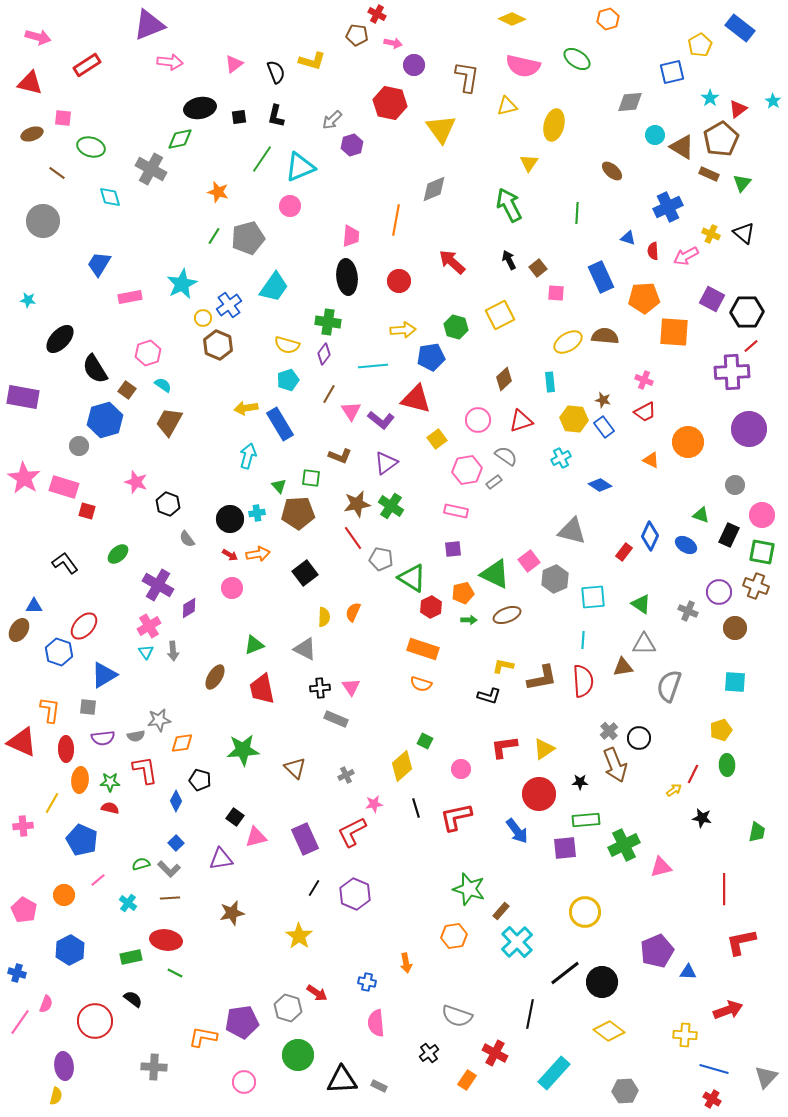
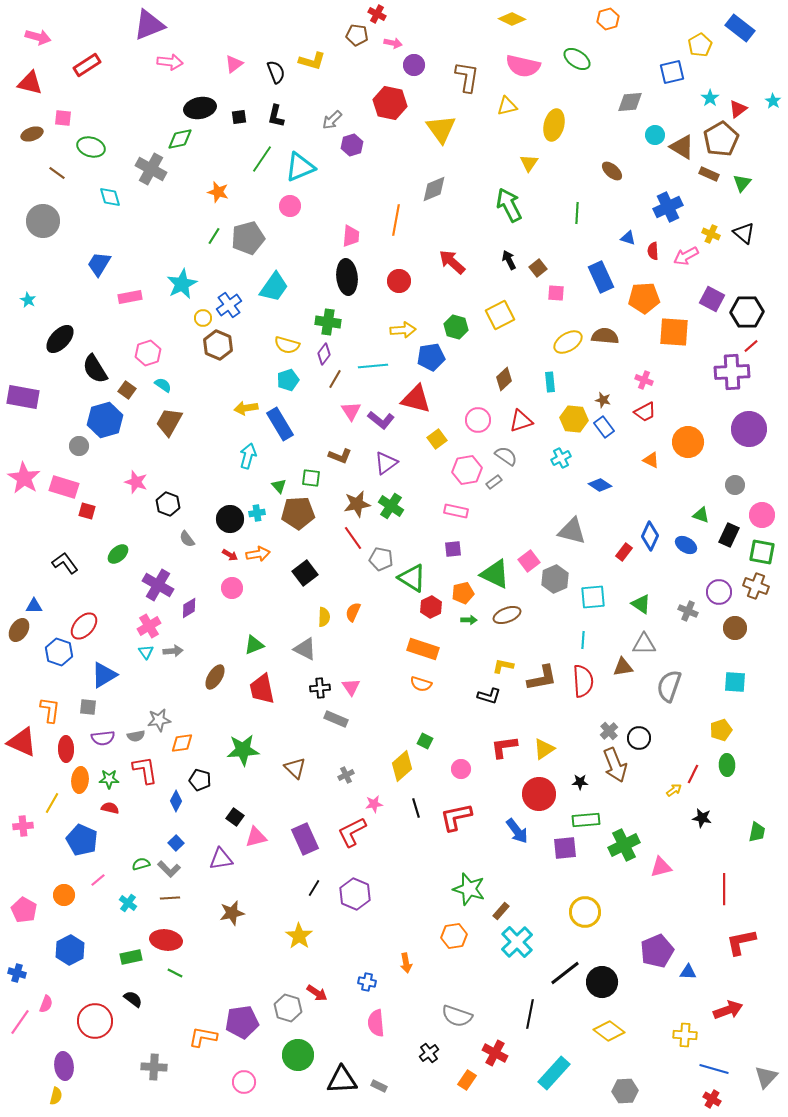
cyan star at (28, 300): rotated 21 degrees clockwise
brown line at (329, 394): moved 6 px right, 15 px up
gray arrow at (173, 651): rotated 90 degrees counterclockwise
green star at (110, 782): moved 1 px left, 3 px up
